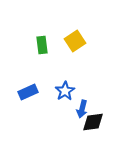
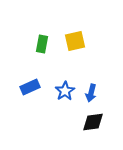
yellow square: rotated 20 degrees clockwise
green rectangle: moved 1 px up; rotated 18 degrees clockwise
blue rectangle: moved 2 px right, 5 px up
blue arrow: moved 9 px right, 16 px up
